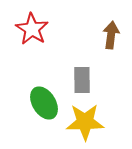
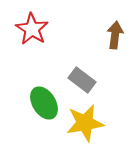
brown arrow: moved 4 px right
gray rectangle: rotated 52 degrees counterclockwise
yellow star: moved 1 px down; rotated 9 degrees counterclockwise
